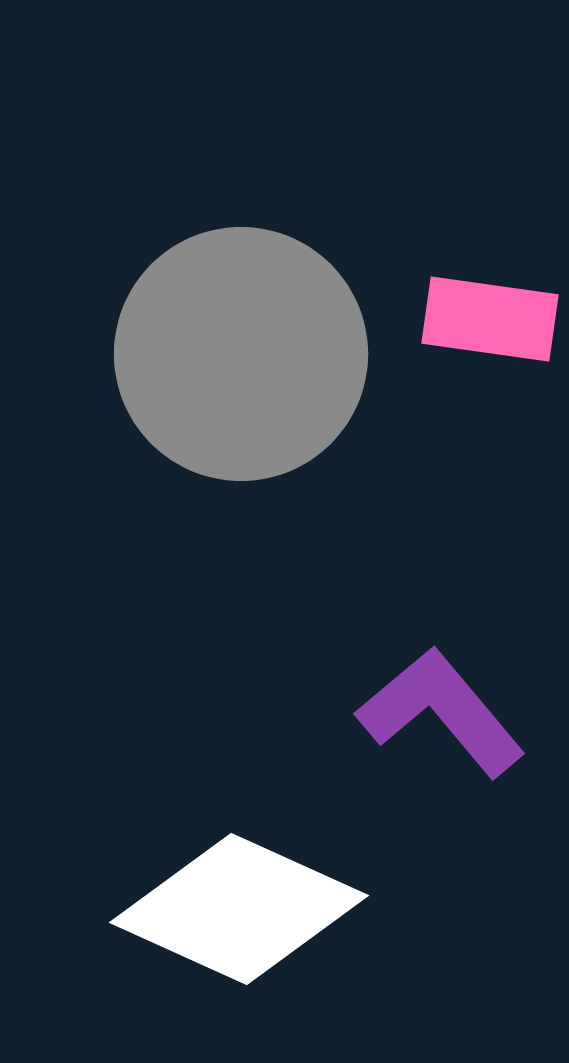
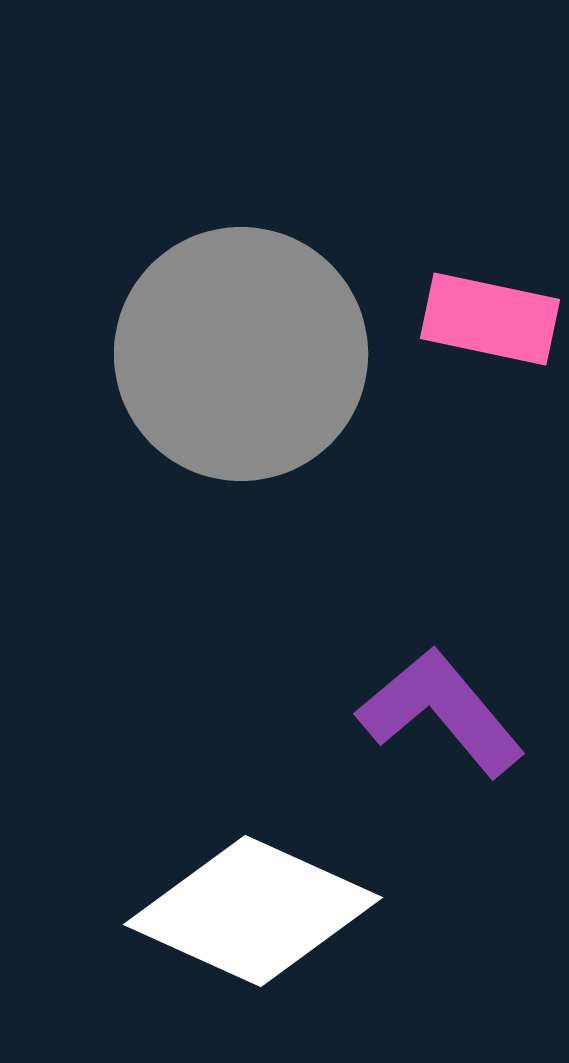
pink rectangle: rotated 4 degrees clockwise
white diamond: moved 14 px right, 2 px down
